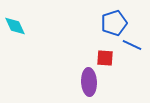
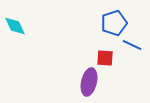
purple ellipse: rotated 16 degrees clockwise
